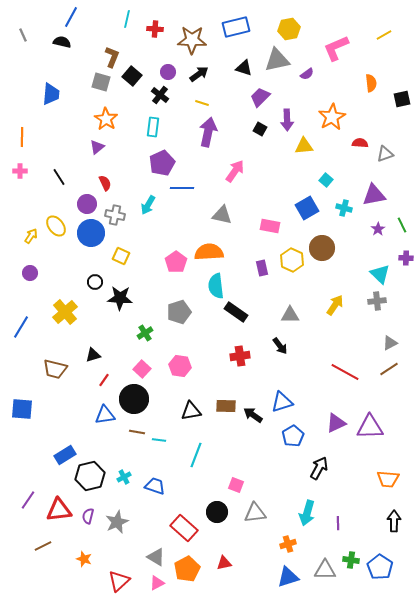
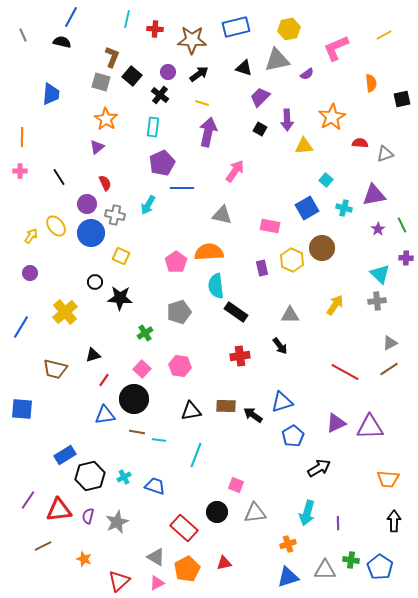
black arrow at (319, 468): rotated 30 degrees clockwise
